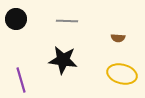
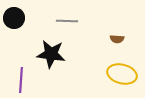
black circle: moved 2 px left, 1 px up
brown semicircle: moved 1 px left, 1 px down
black star: moved 12 px left, 6 px up
purple line: rotated 20 degrees clockwise
